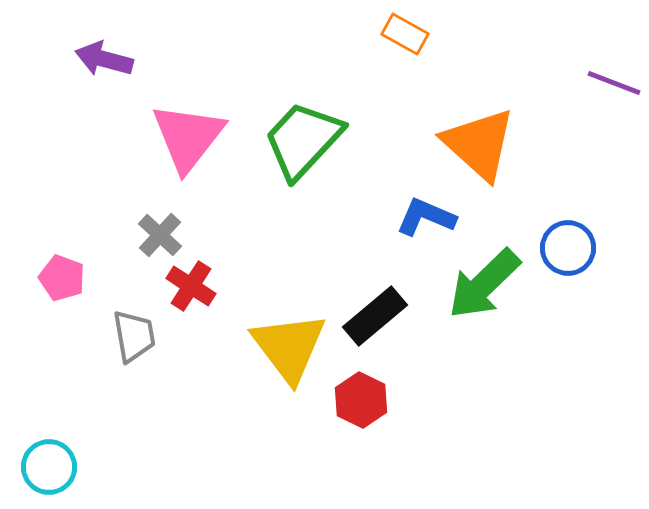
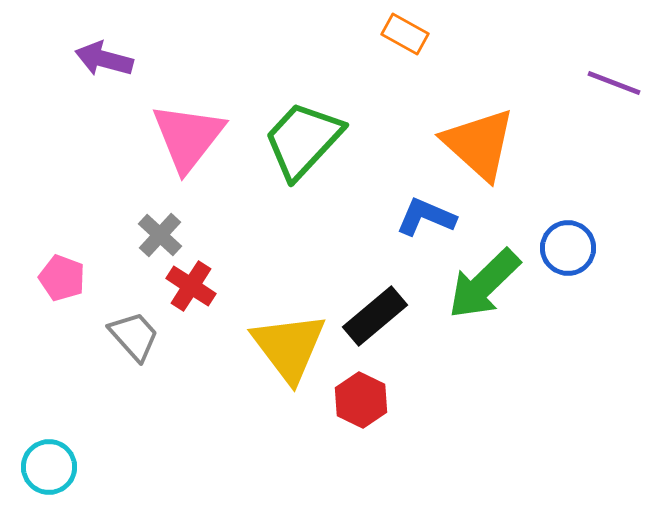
gray trapezoid: rotated 32 degrees counterclockwise
